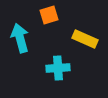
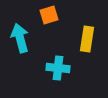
yellow rectangle: moved 2 px right; rotated 75 degrees clockwise
cyan cross: rotated 10 degrees clockwise
